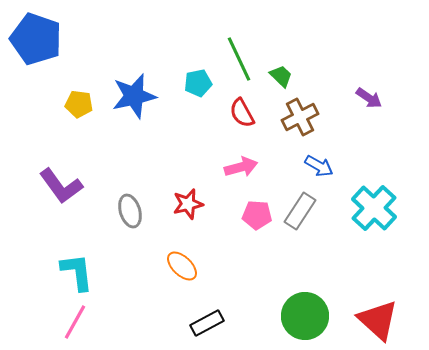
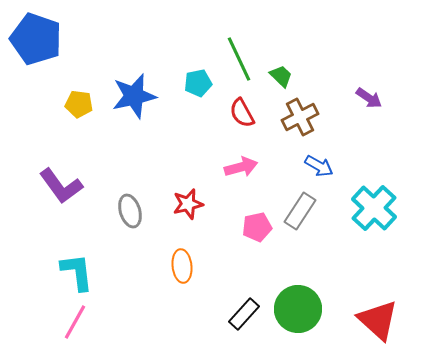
pink pentagon: moved 12 px down; rotated 16 degrees counterclockwise
orange ellipse: rotated 40 degrees clockwise
green circle: moved 7 px left, 7 px up
black rectangle: moved 37 px right, 9 px up; rotated 20 degrees counterclockwise
